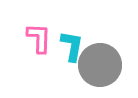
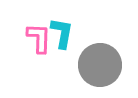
cyan L-shape: moved 10 px left, 13 px up
